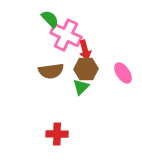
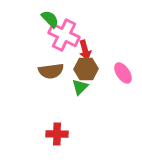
pink cross: moved 2 px left
green triangle: moved 1 px left
